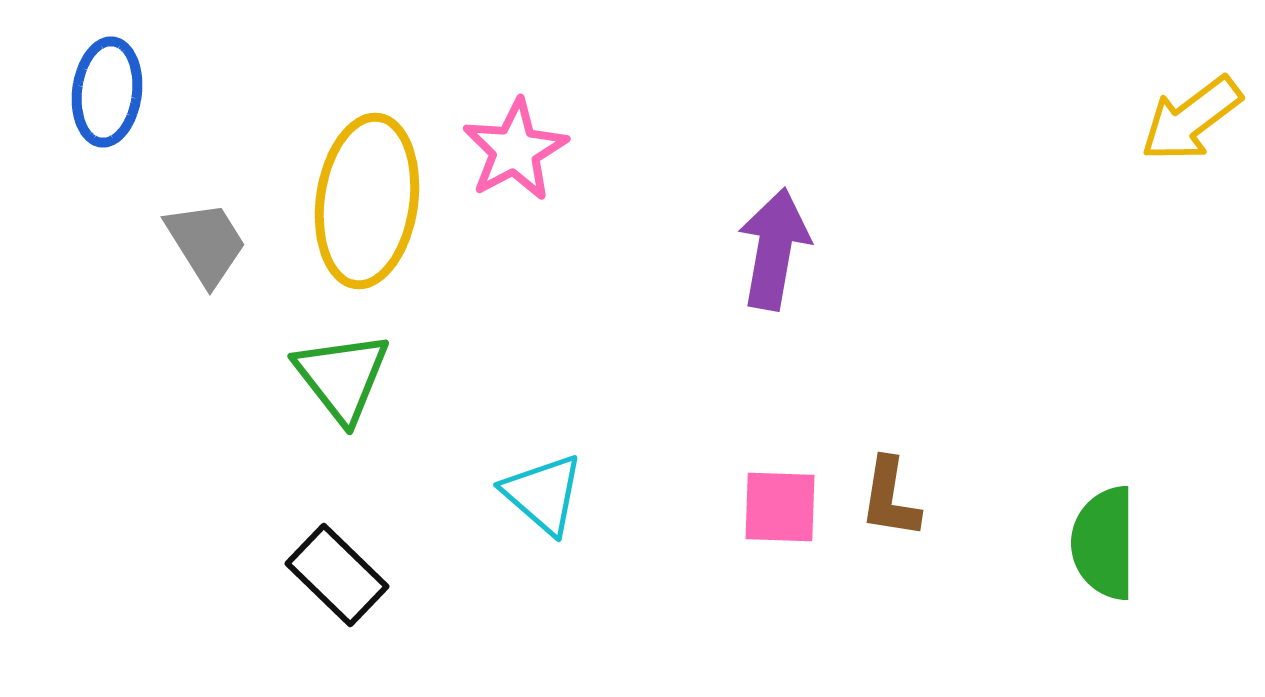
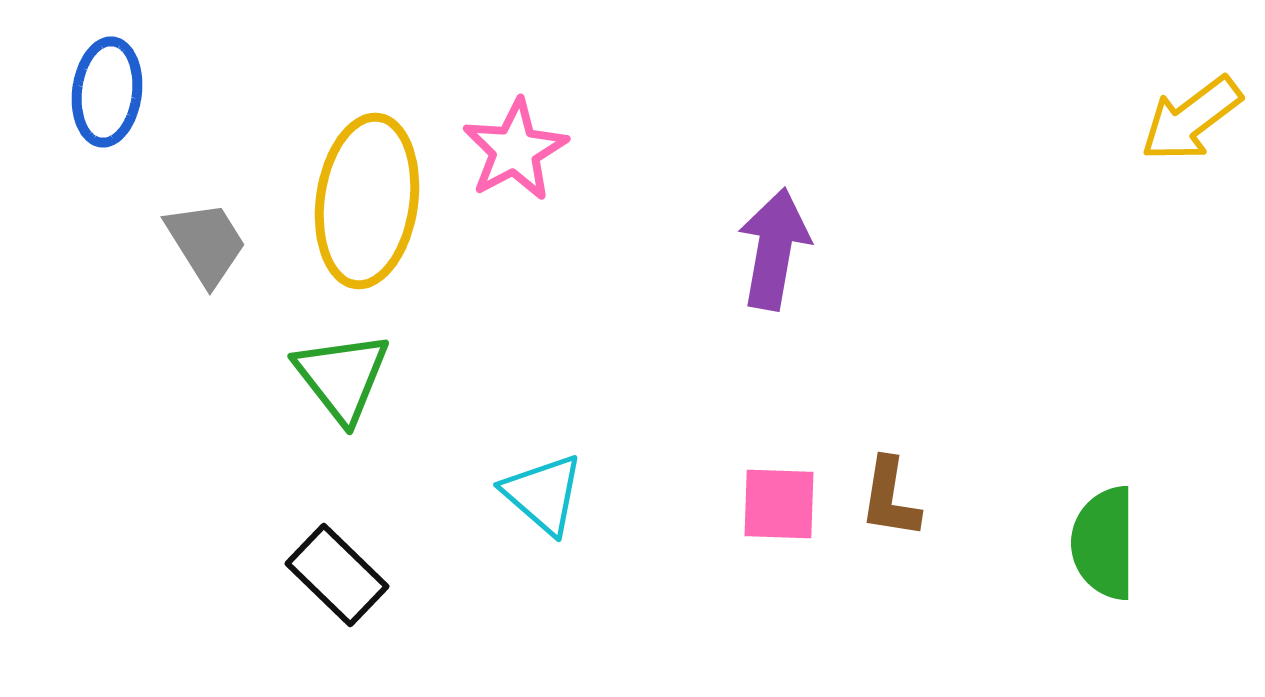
pink square: moved 1 px left, 3 px up
